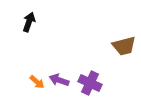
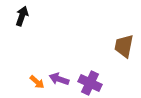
black arrow: moved 7 px left, 6 px up
brown trapezoid: rotated 115 degrees clockwise
purple arrow: moved 1 px up
